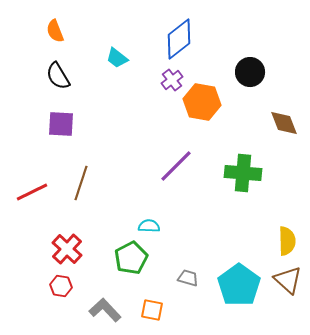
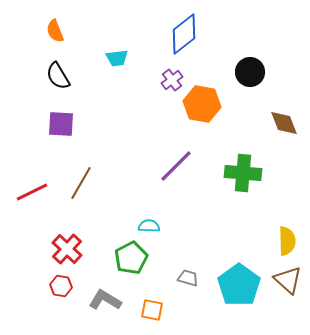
blue diamond: moved 5 px right, 5 px up
cyan trapezoid: rotated 45 degrees counterclockwise
orange hexagon: moved 2 px down
brown line: rotated 12 degrees clockwise
gray L-shape: moved 10 px up; rotated 16 degrees counterclockwise
